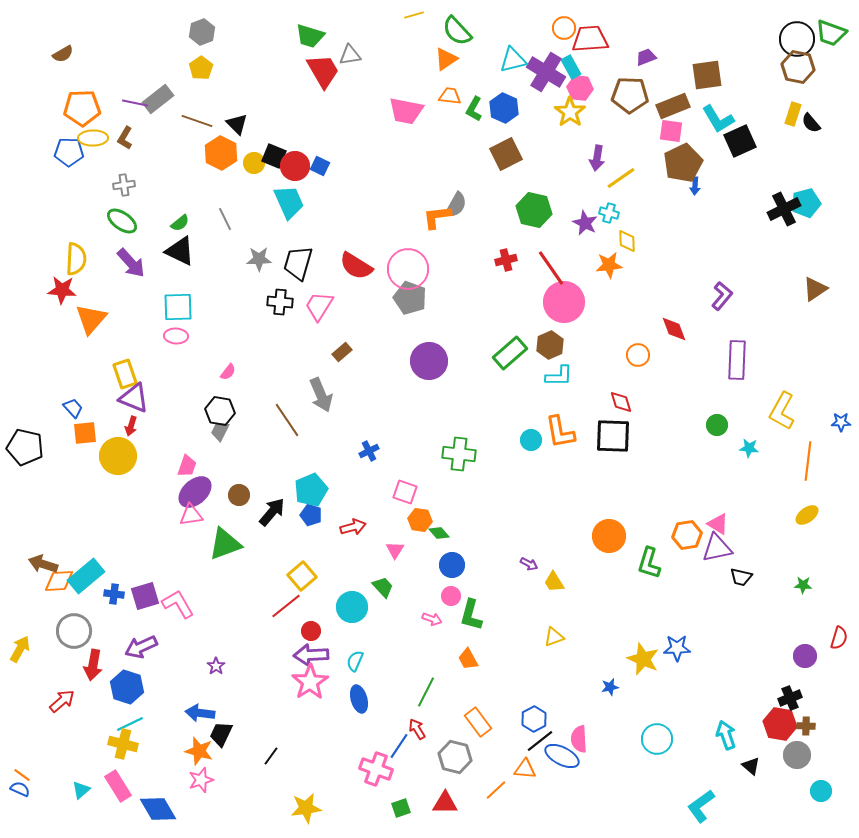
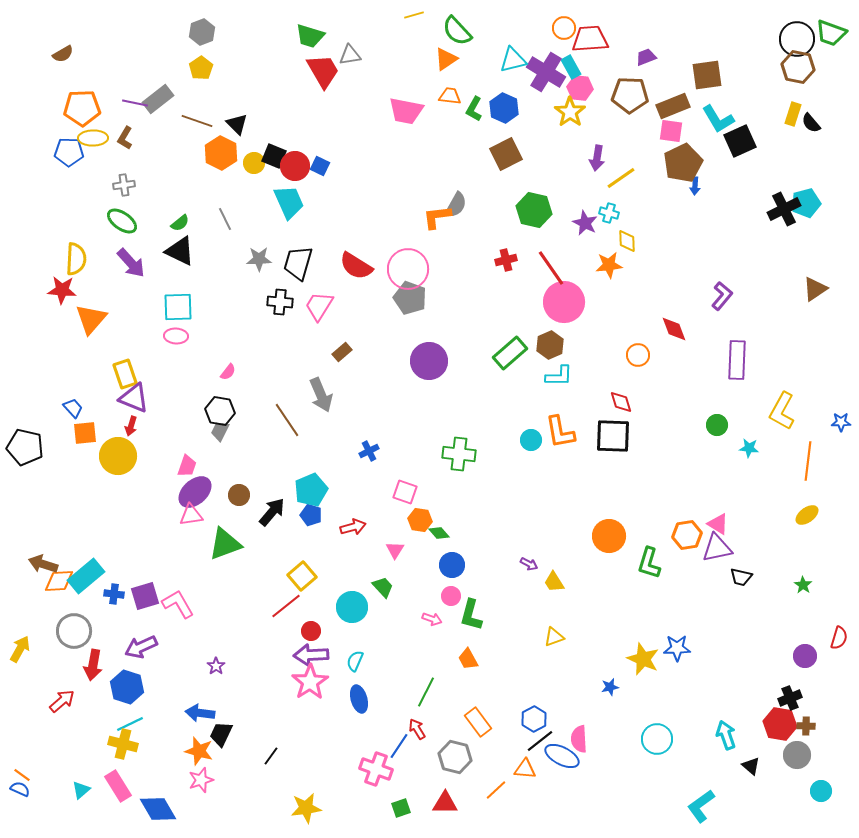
green star at (803, 585): rotated 30 degrees clockwise
